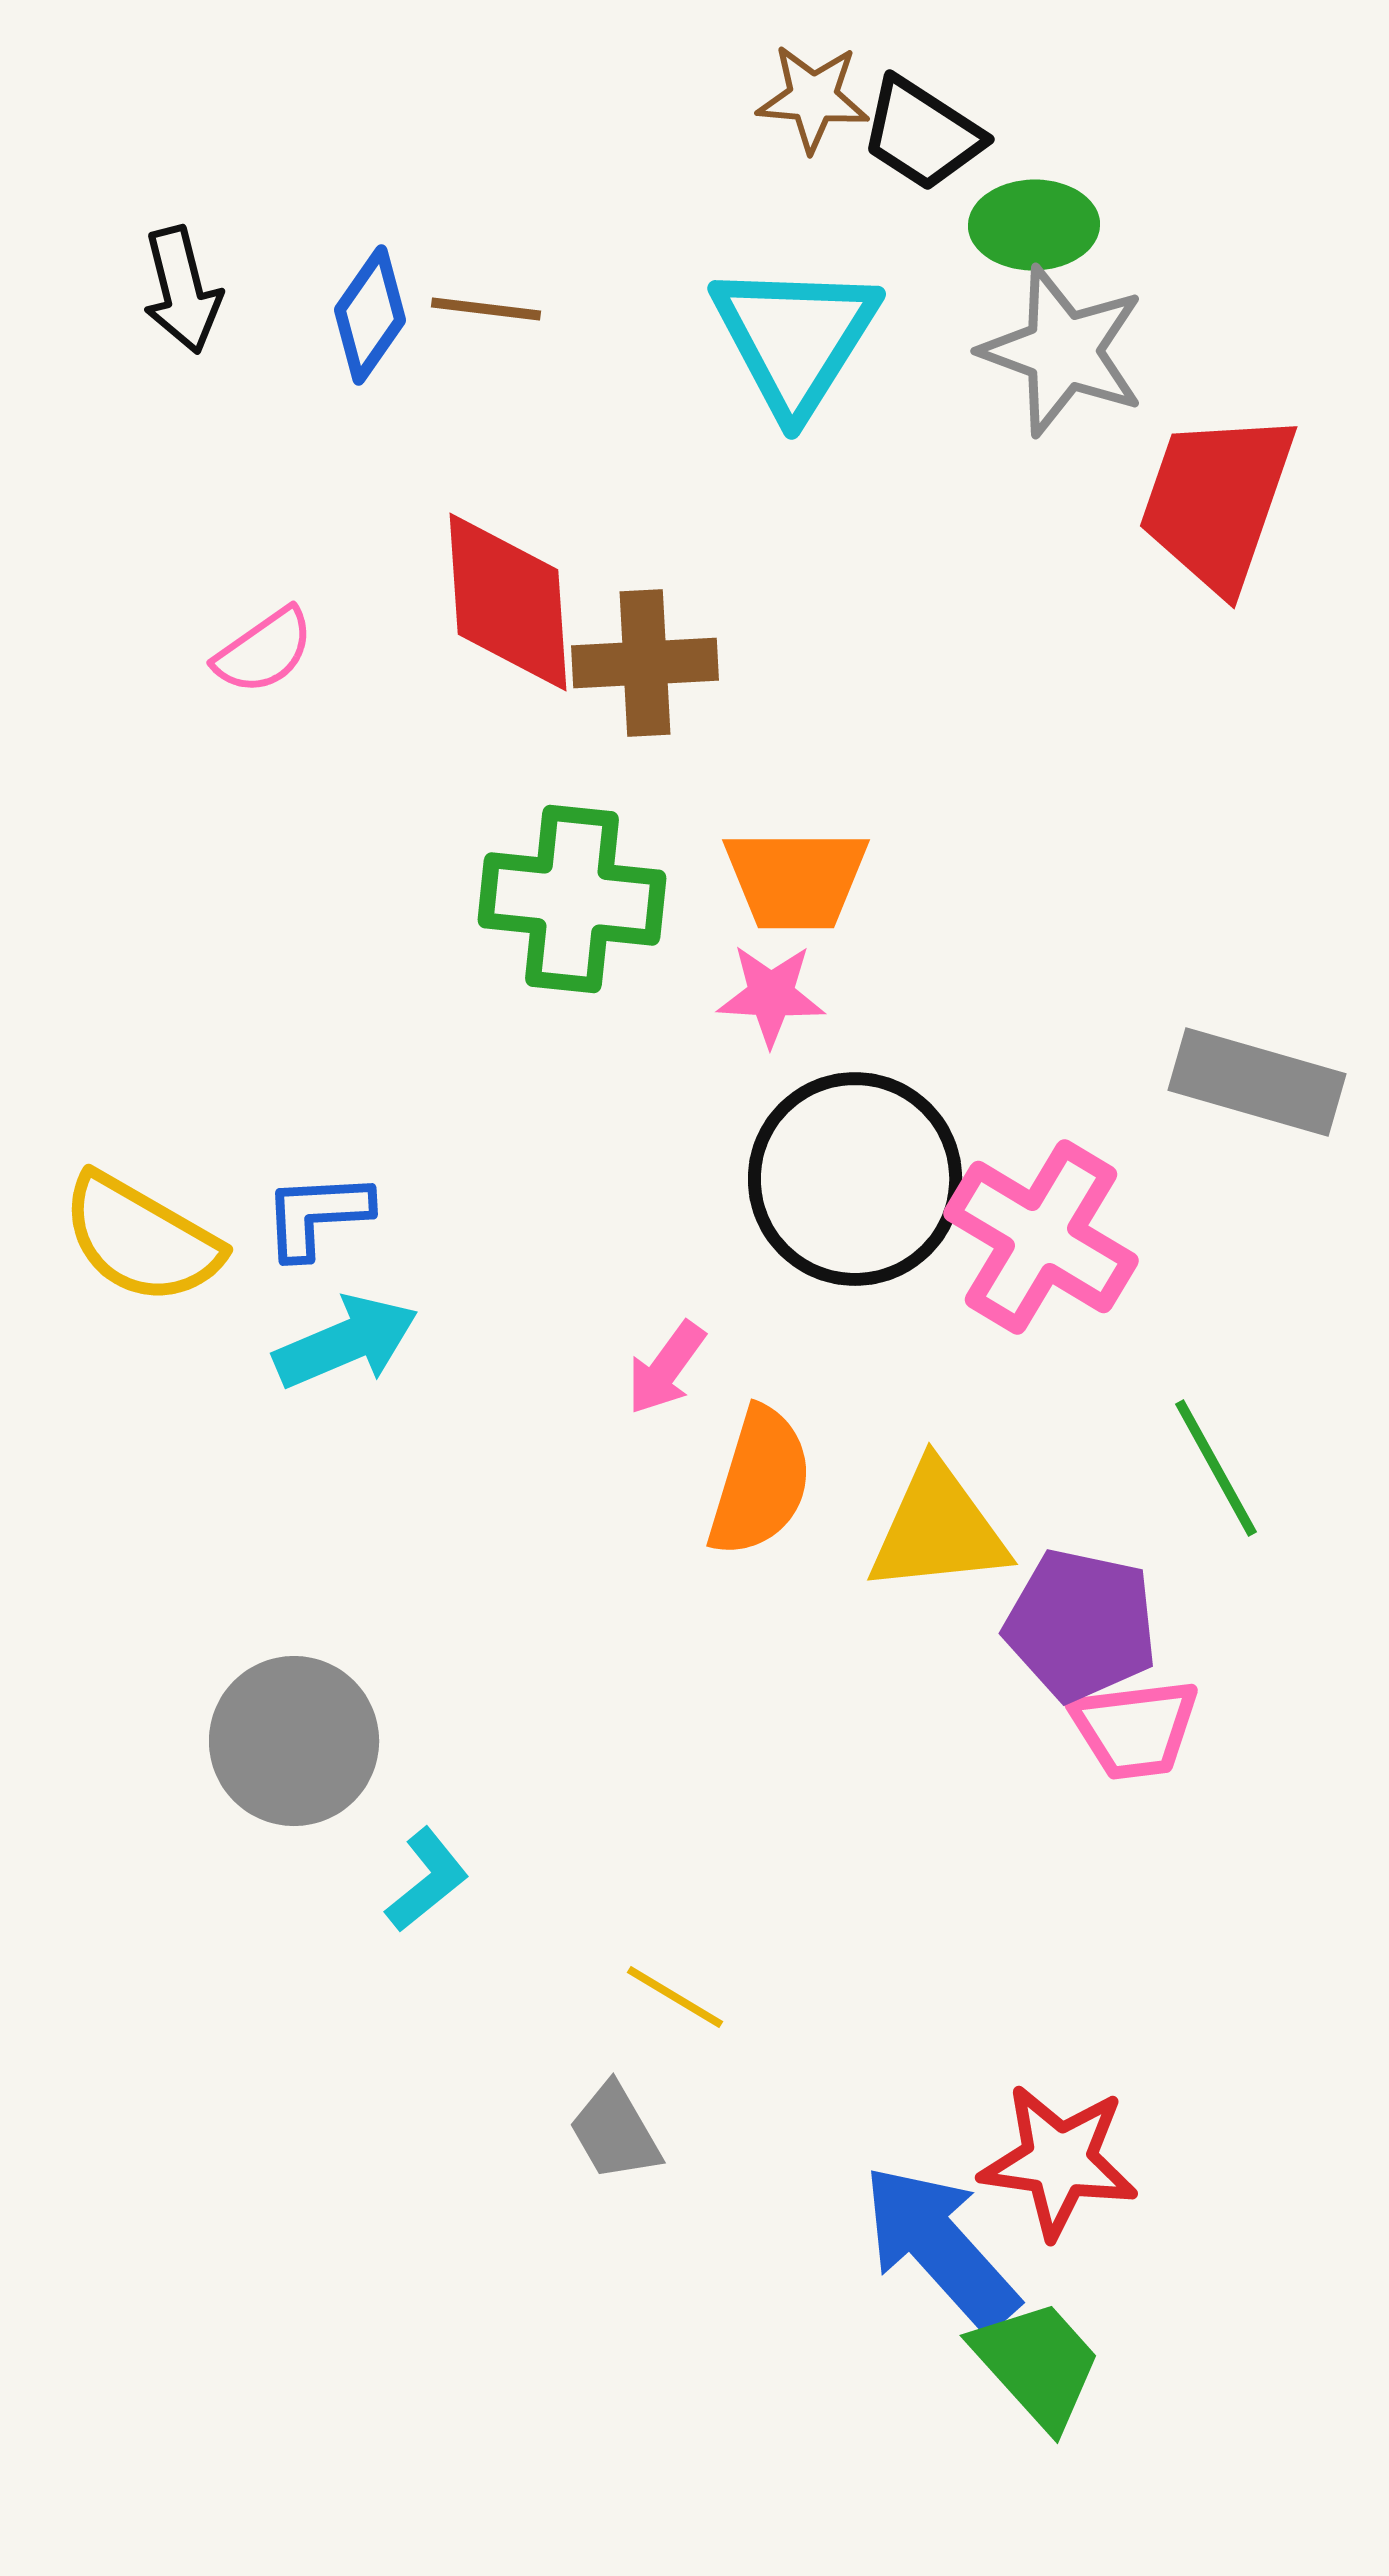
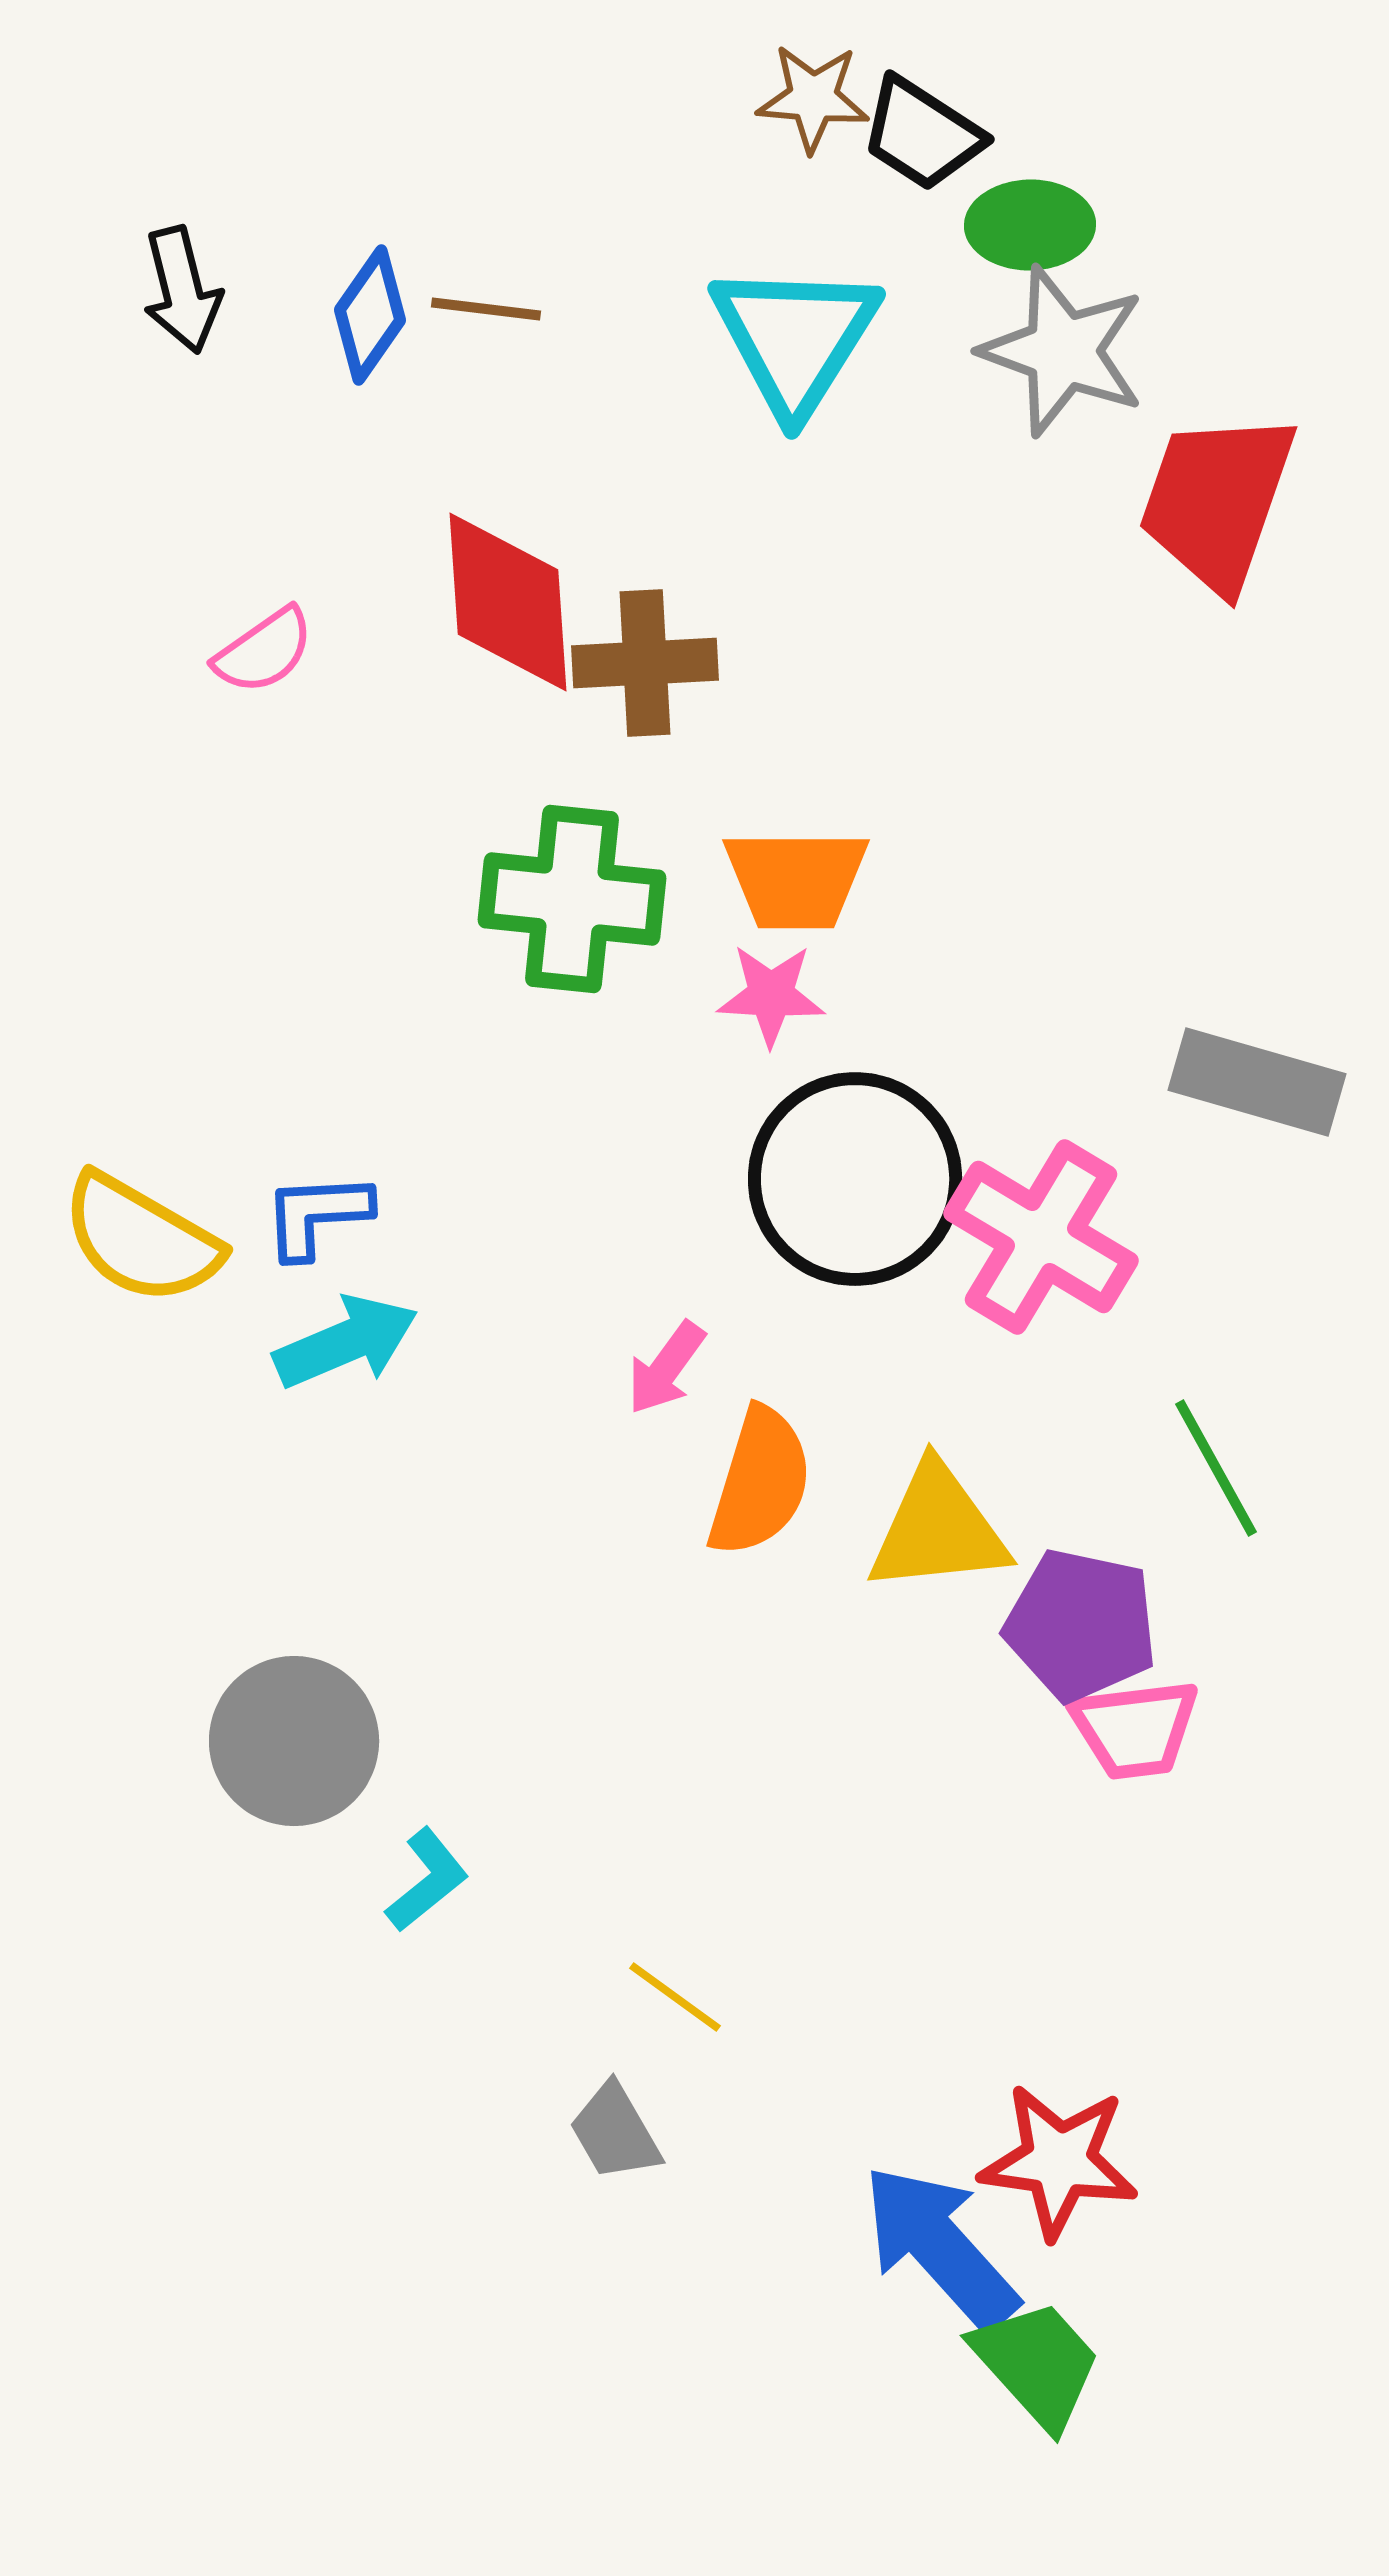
green ellipse: moved 4 px left
yellow line: rotated 5 degrees clockwise
